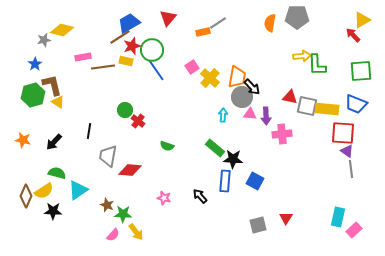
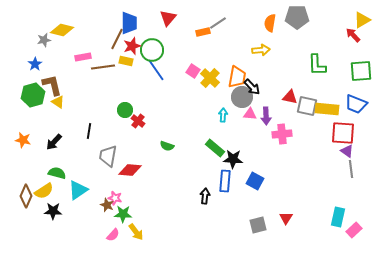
blue trapezoid at (129, 23): rotated 120 degrees clockwise
brown line at (120, 37): moved 3 px left, 2 px down; rotated 30 degrees counterclockwise
yellow arrow at (302, 56): moved 41 px left, 6 px up
pink square at (192, 67): moved 1 px right, 4 px down; rotated 24 degrees counterclockwise
black arrow at (200, 196): moved 5 px right; rotated 49 degrees clockwise
pink star at (164, 198): moved 49 px left
